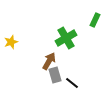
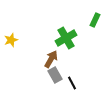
yellow star: moved 2 px up
brown arrow: moved 2 px right, 2 px up
gray rectangle: rotated 14 degrees counterclockwise
black line: rotated 24 degrees clockwise
